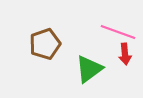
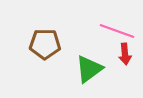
pink line: moved 1 px left, 1 px up
brown pentagon: rotated 20 degrees clockwise
